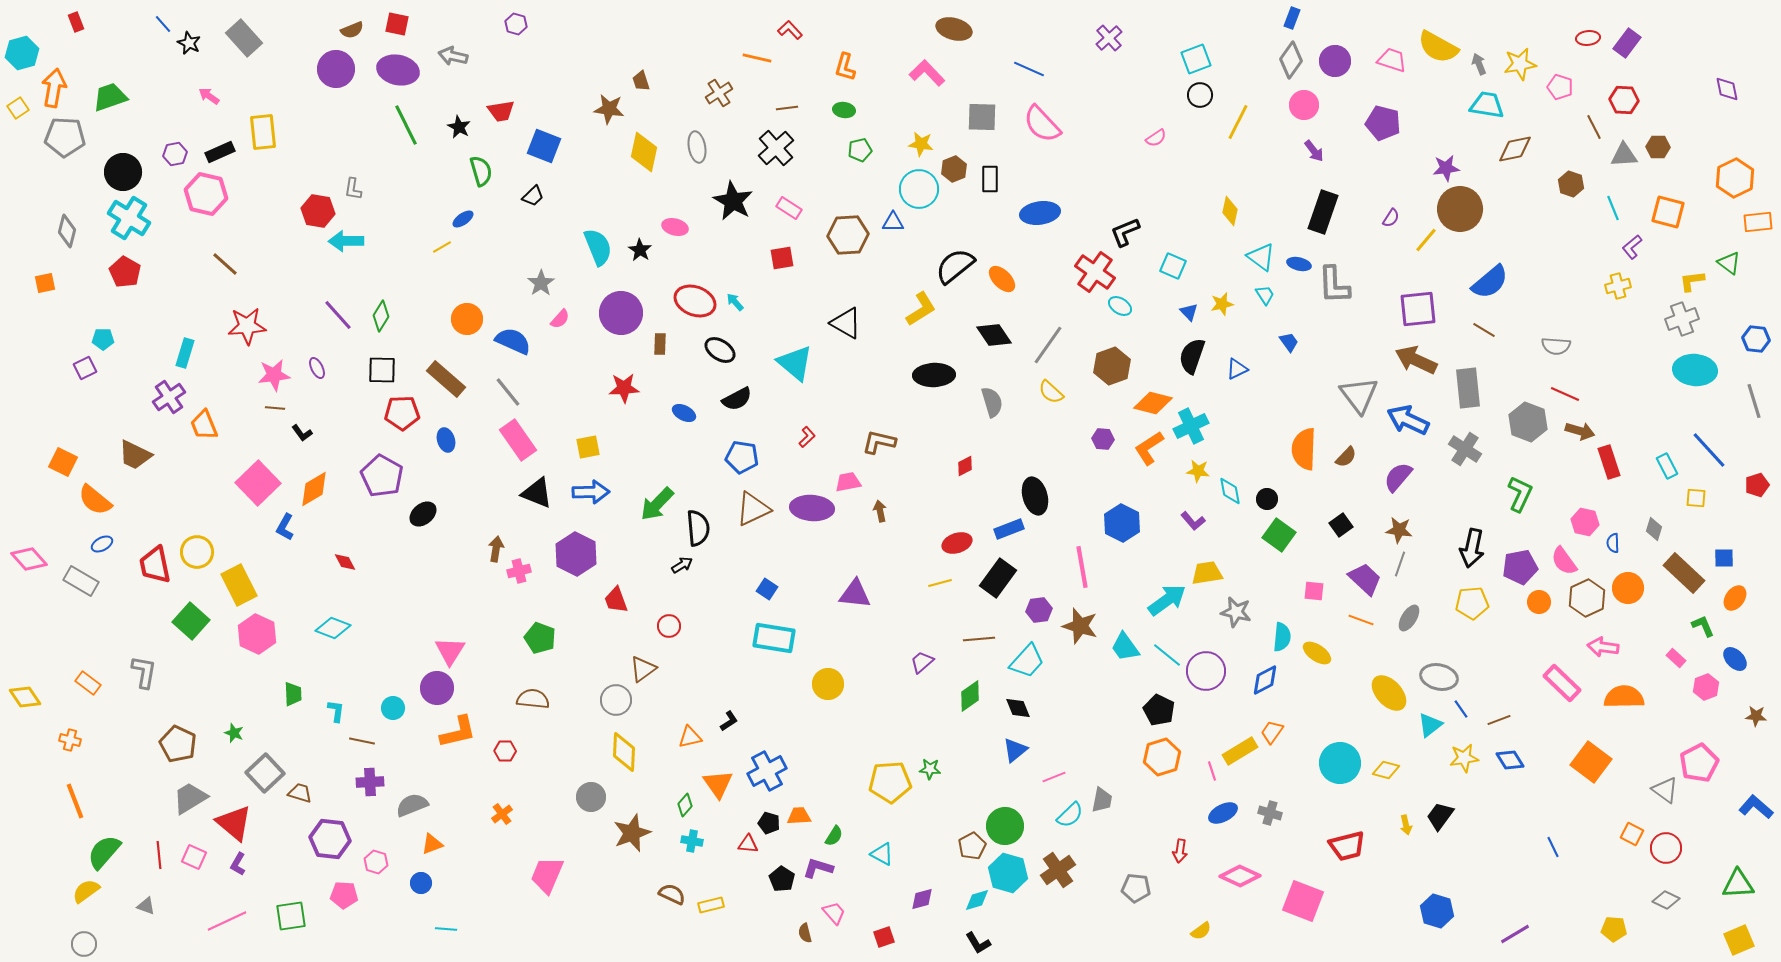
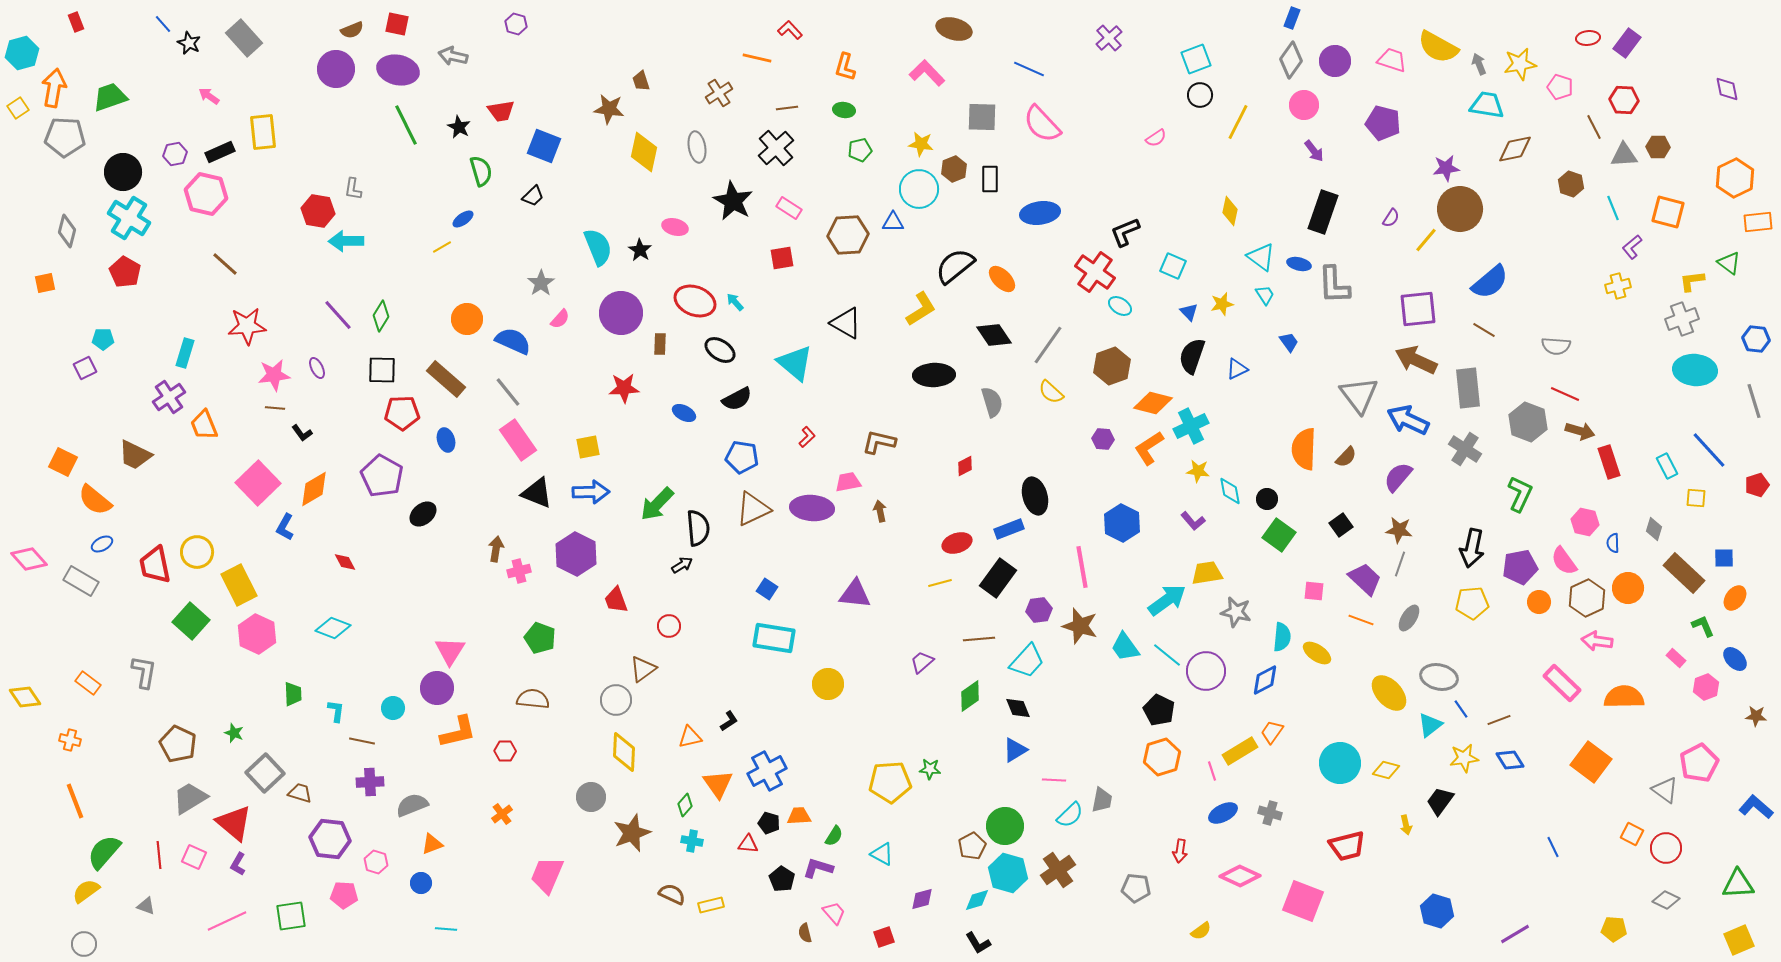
pink arrow at (1603, 647): moved 6 px left, 6 px up
blue triangle at (1015, 750): rotated 8 degrees clockwise
pink line at (1054, 777): moved 3 px down; rotated 25 degrees clockwise
black trapezoid at (1440, 816): moved 15 px up
